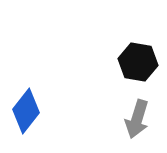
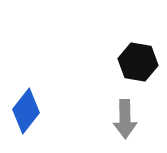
gray arrow: moved 12 px left; rotated 18 degrees counterclockwise
